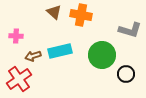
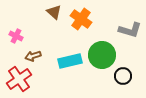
orange cross: moved 4 px down; rotated 25 degrees clockwise
pink cross: rotated 24 degrees clockwise
cyan rectangle: moved 10 px right, 10 px down
black circle: moved 3 px left, 2 px down
